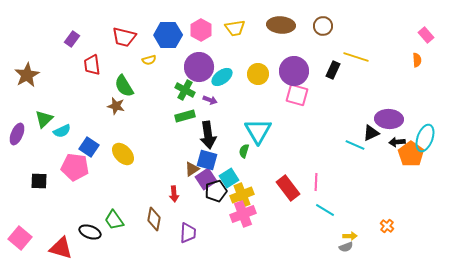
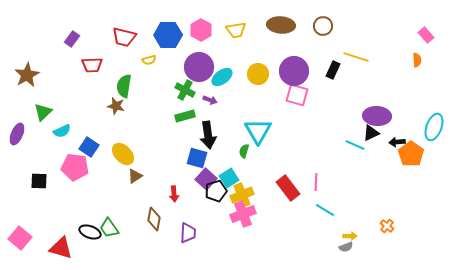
yellow trapezoid at (235, 28): moved 1 px right, 2 px down
red trapezoid at (92, 65): rotated 85 degrees counterclockwise
green semicircle at (124, 86): rotated 40 degrees clockwise
green triangle at (44, 119): moved 1 px left, 7 px up
purple ellipse at (389, 119): moved 12 px left, 3 px up
cyan ellipse at (425, 138): moved 9 px right, 11 px up
blue square at (207, 160): moved 10 px left, 2 px up
brown triangle at (192, 169): moved 57 px left, 7 px down
purple square at (206, 179): rotated 15 degrees counterclockwise
green trapezoid at (114, 220): moved 5 px left, 8 px down
